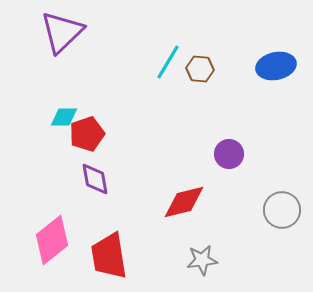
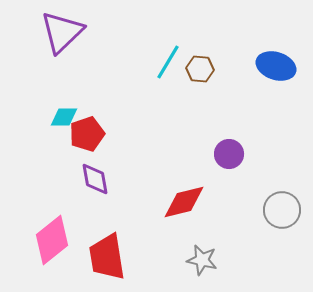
blue ellipse: rotated 30 degrees clockwise
red trapezoid: moved 2 px left, 1 px down
gray star: rotated 20 degrees clockwise
